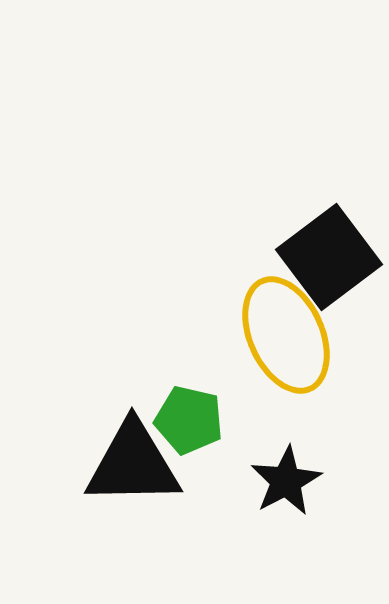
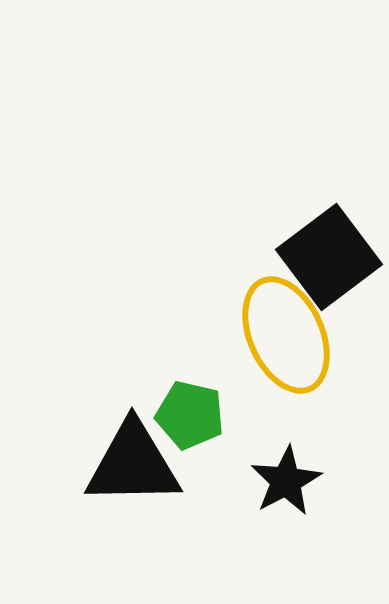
green pentagon: moved 1 px right, 5 px up
